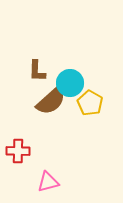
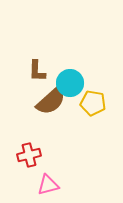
yellow pentagon: moved 3 px right; rotated 20 degrees counterclockwise
red cross: moved 11 px right, 4 px down; rotated 15 degrees counterclockwise
pink triangle: moved 3 px down
